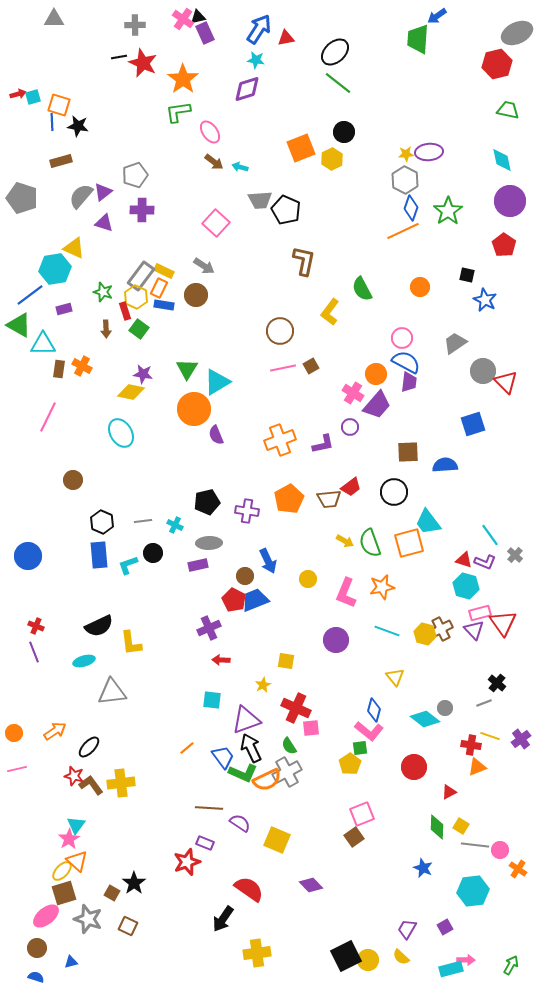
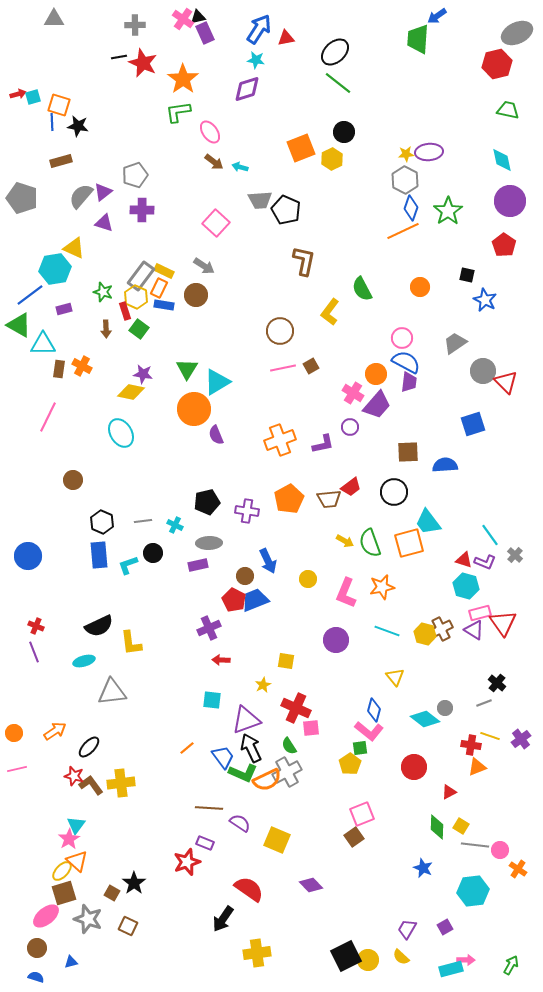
purple triangle at (474, 630): rotated 15 degrees counterclockwise
